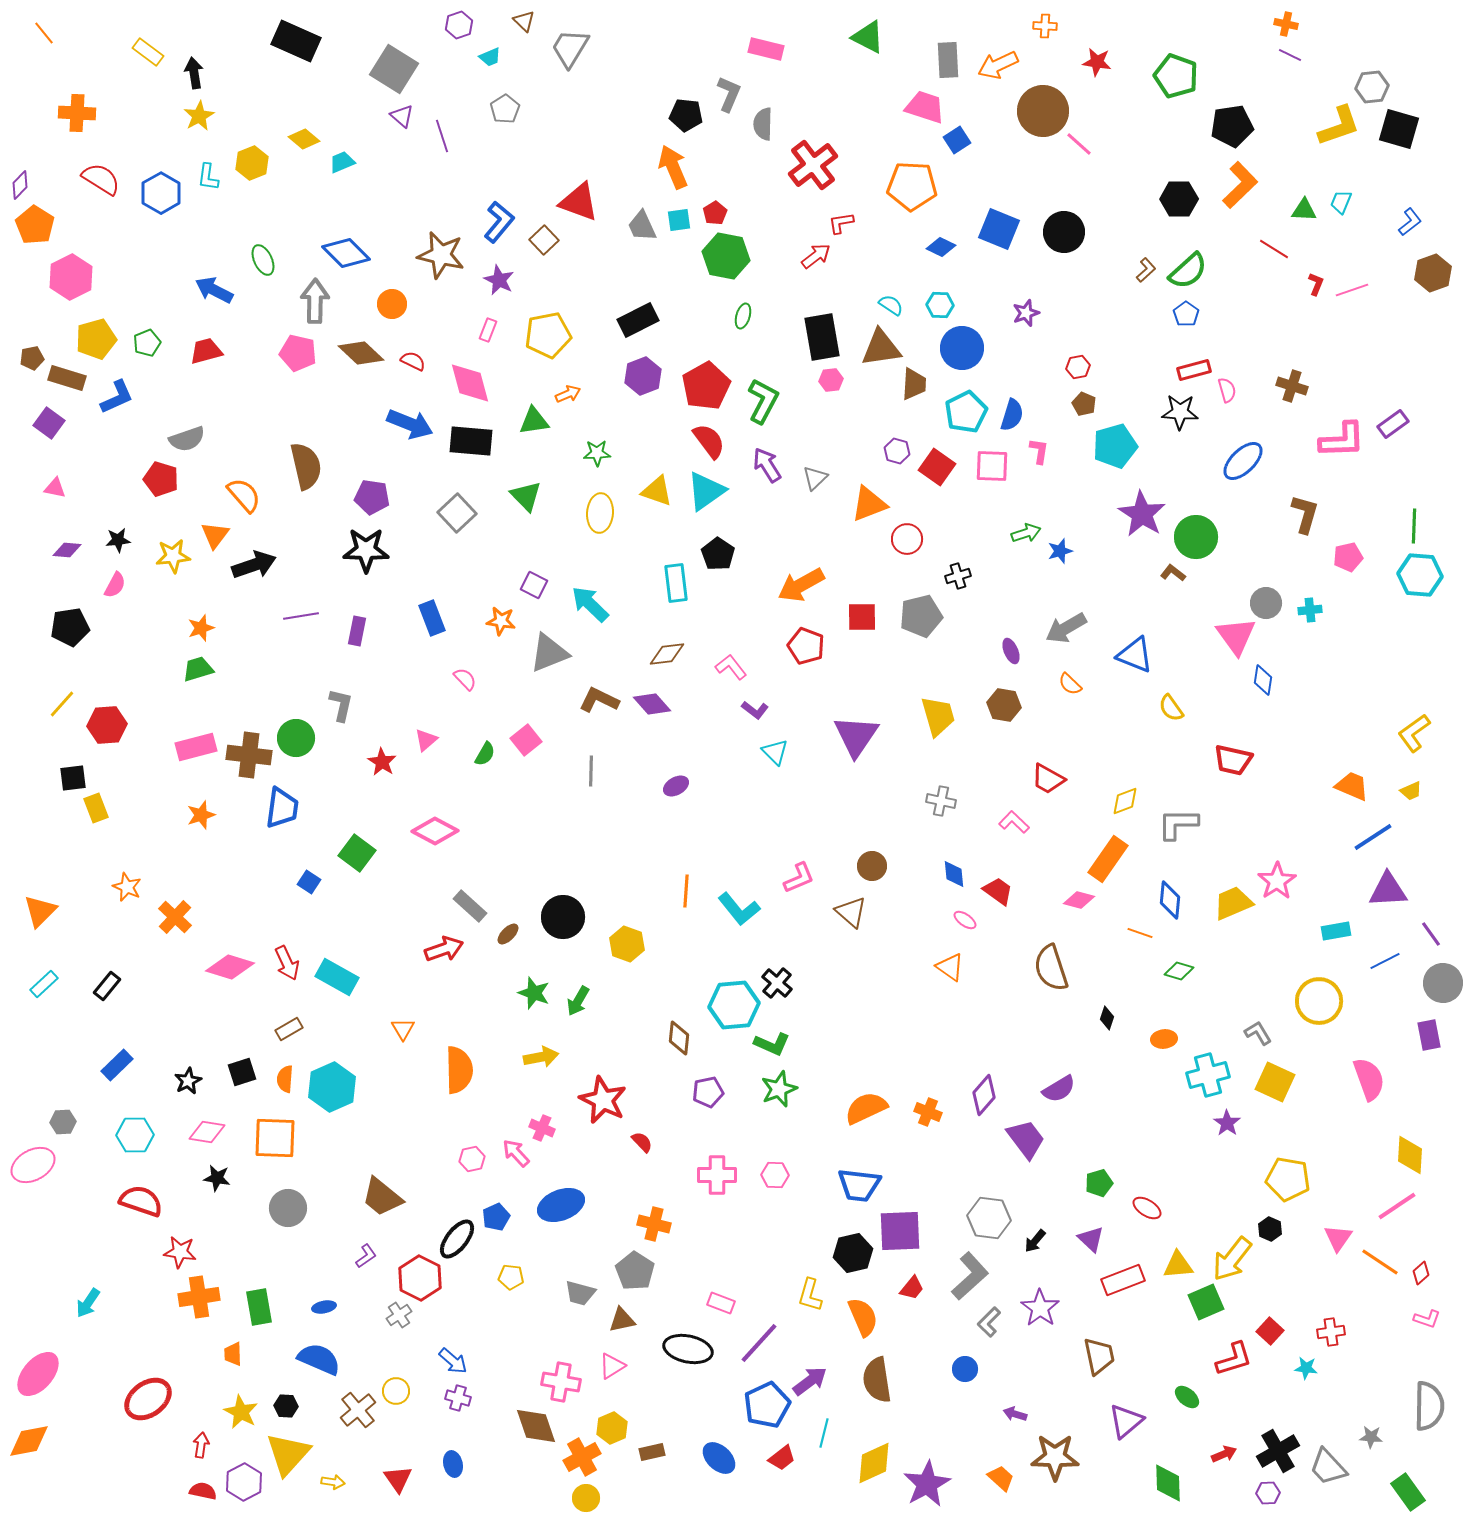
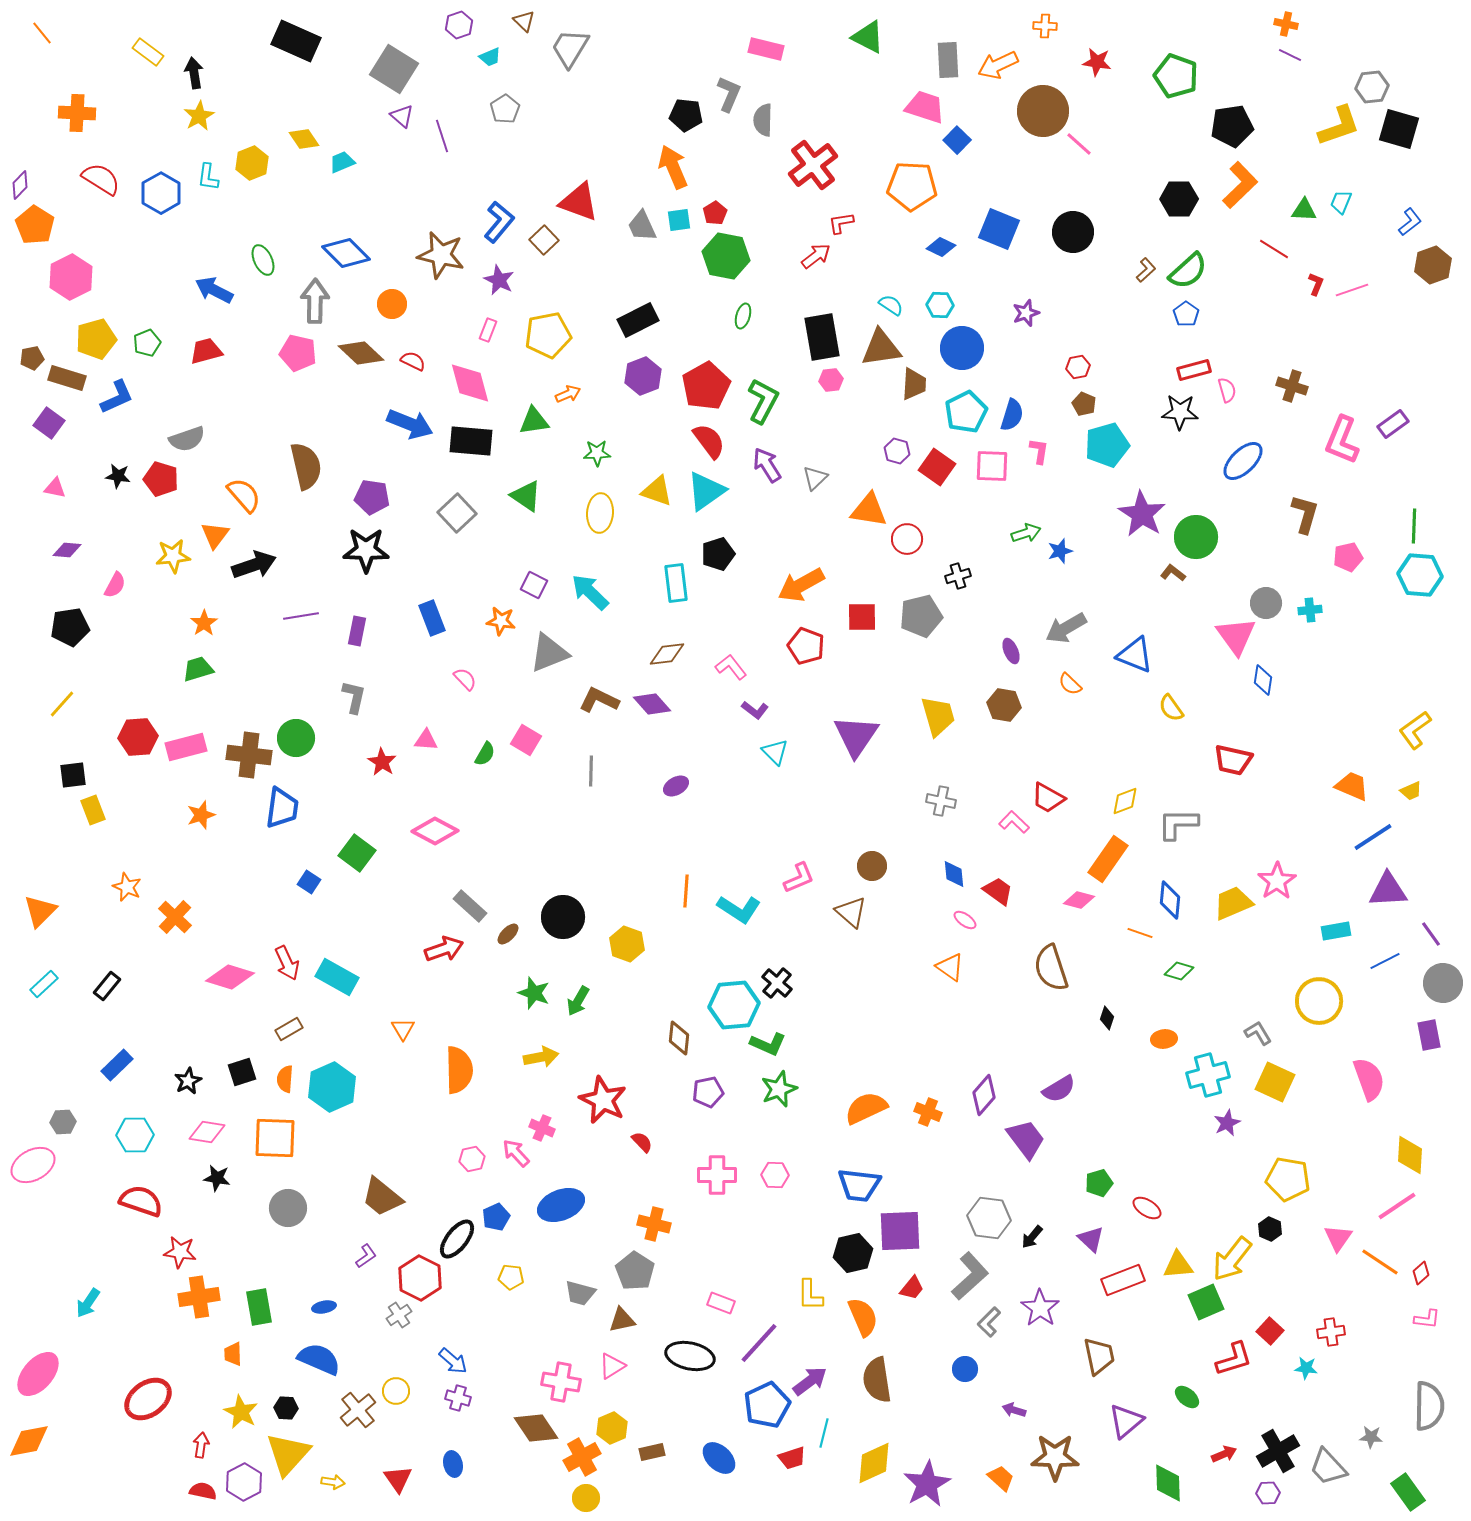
orange line at (44, 33): moved 2 px left
gray semicircle at (763, 124): moved 4 px up
yellow diamond at (304, 139): rotated 16 degrees clockwise
blue square at (957, 140): rotated 12 degrees counterclockwise
black circle at (1064, 232): moved 9 px right
brown hexagon at (1433, 273): moved 8 px up
pink L-shape at (1342, 440): rotated 114 degrees clockwise
cyan pentagon at (1115, 446): moved 8 px left, 1 px up
green triangle at (526, 496): rotated 12 degrees counterclockwise
orange triangle at (869, 504): moved 6 px down; rotated 30 degrees clockwise
black star at (118, 540): moved 64 px up; rotated 15 degrees clockwise
black pentagon at (718, 554): rotated 20 degrees clockwise
cyan arrow at (590, 604): moved 12 px up
orange star at (201, 628): moved 3 px right, 5 px up; rotated 16 degrees counterclockwise
gray L-shape at (341, 705): moved 13 px right, 8 px up
red hexagon at (107, 725): moved 31 px right, 12 px down
yellow L-shape at (1414, 733): moved 1 px right, 3 px up
pink triangle at (426, 740): rotated 45 degrees clockwise
pink square at (526, 740): rotated 20 degrees counterclockwise
pink rectangle at (196, 747): moved 10 px left
black square at (73, 778): moved 3 px up
red trapezoid at (1048, 779): moved 19 px down
yellow rectangle at (96, 808): moved 3 px left, 2 px down
cyan L-shape at (739, 909): rotated 18 degrees counterclockwise
pink diamond at (230, 967): moved 10 px down
green L-shape at (772, 1044): moved 4 px left
purple star at (1227, 1123): rotated 12 degrees clockwise
black arrow at (1035, 1241): moved 3 px left, 4 px up
yellow L-shape at (810, 1295): rotated 16 degrees counterclockwise
pink L-shape at (1427, 1319): rotated 12 degrees counterclockwise
black ellipse at (688, 1349): moved 2 px right, 7 px down
black hexagon at (286, 1406): moved 2 px down
purple arrow at (1015, 1414): moved 1 px left, 4 px up
brown diamond at (536, 1426): moved 2 px down; rotated 15 degrees counterclockwise
red trapezoid at (782, 1458): moved 10 px right; rotated 20 degrees clockwise
